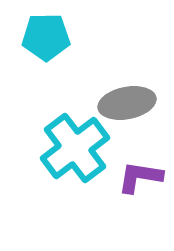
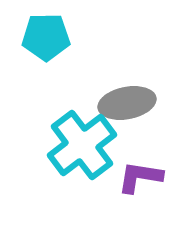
cyan cross: moved 7 px right, 3 px up
